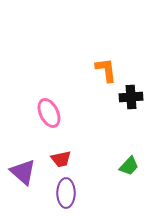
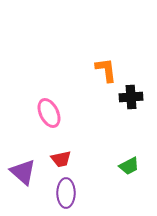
green trapezoid: rotated 20 degrees clockwise
